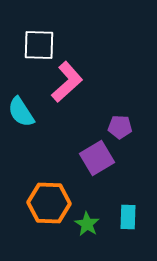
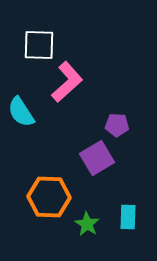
purple pentagon: moved 3 px left, 2 px up
orange hexagon: moved 6 px up
